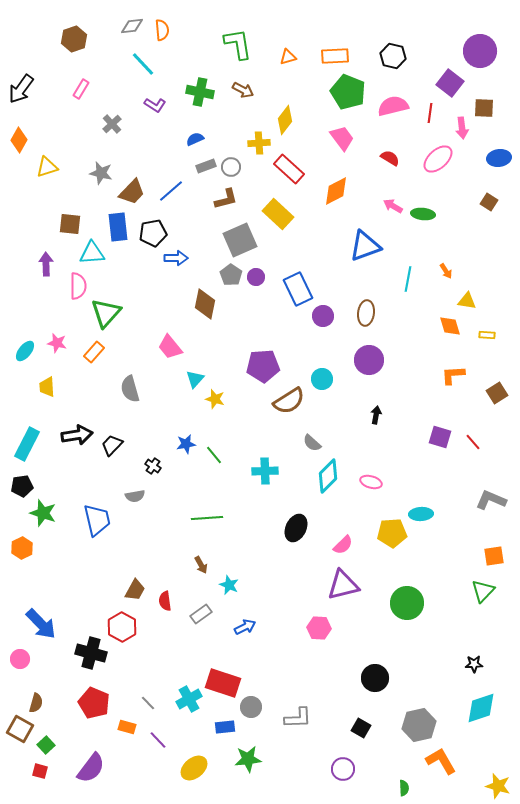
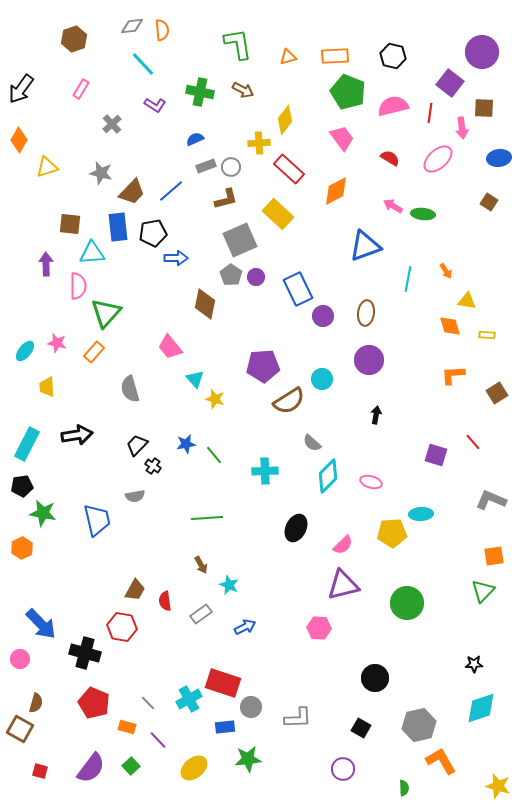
purple circle at (480, 51): moved 2 px right, 1 px down
cyan triangle at (195, 379): rotated 24 degrees counterclockwise
purple square at (440, 437): moved 4 px left, 18 px down
black trapezoid at (112, 445): moved 25 px right
green star at (43, 513): rotated 8 degrees counterclockwise
red hexagon at (122, 627): rotated 20 degrees counterclockwise
black cross at (91, 653): moved 6 px left
green square at (46, 745): moved 85 px right, 21 px down
